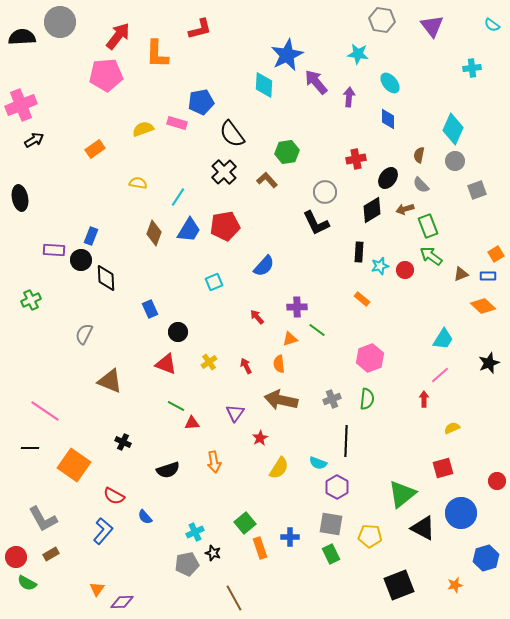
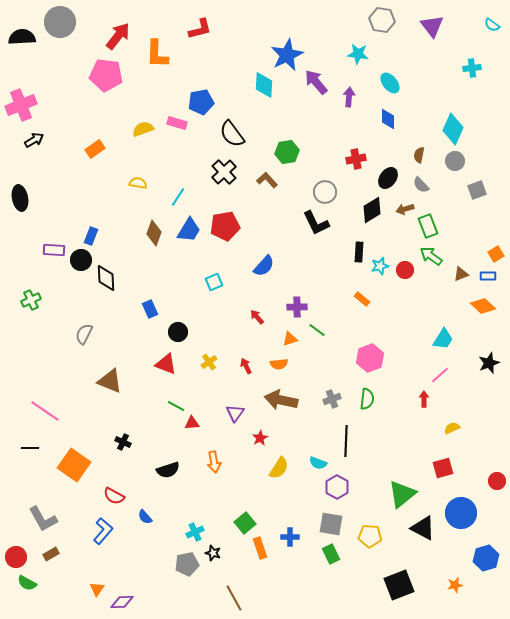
pink pentagon at (106, 75): rotated 12 degrees clockwise
orange semicircle at (279, 364): rotated 90 degrees counterclockwise
